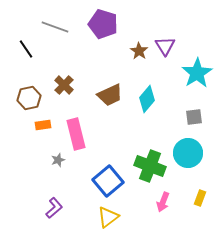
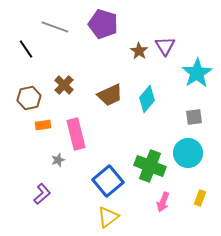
purple L-shape: moved 12 px left, 14 px up
